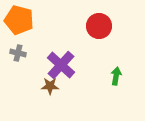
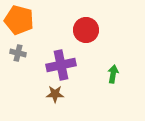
red circle: moved 13 px left, 4 px down
purple cross: rotated 36 degrees clockwise
green arrow: moved 3 px left, 2 px up
brown star: moved 5 px right, 8 px down
